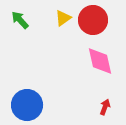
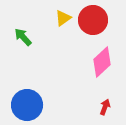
green arrow: moved 3 px right, 17 px down
pink diamond: moved 2 px right, 1 px down; rotated 60 degrees clockwise
